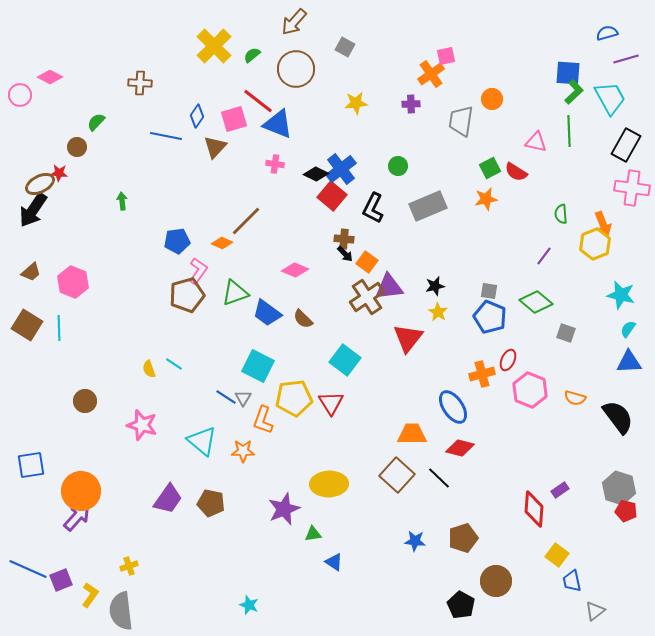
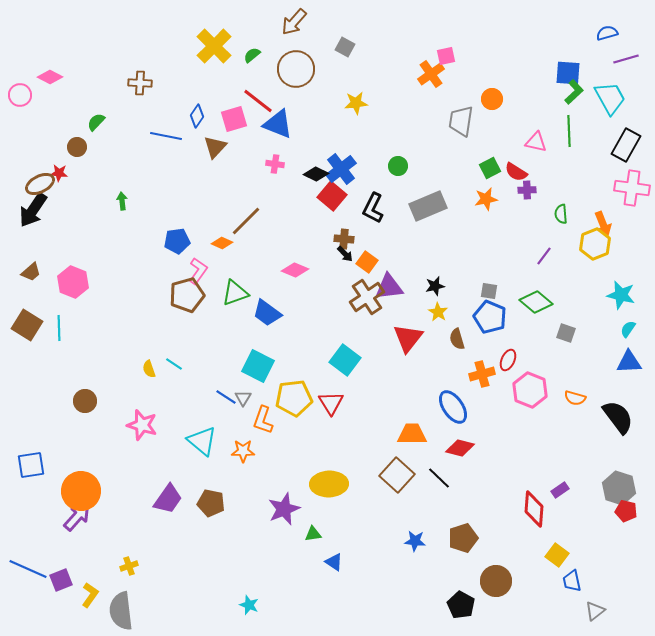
purple cross at (411, 104): moved 116 px right, 86 px down
brown semicircle at (303, 319): moved 154 px right, 20 px down; rotated 30 degrees clockwise
